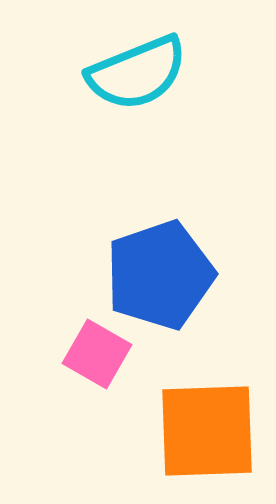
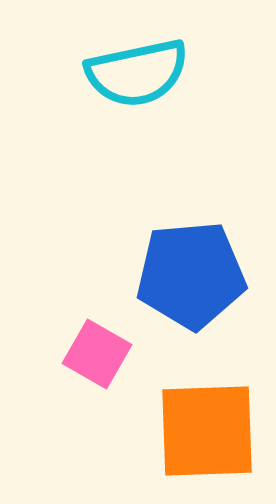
cyan semicircle: rotated 10 degrees clockwise
blue pentagon: moved 31 px right; rotated 14 degrees clockwise
